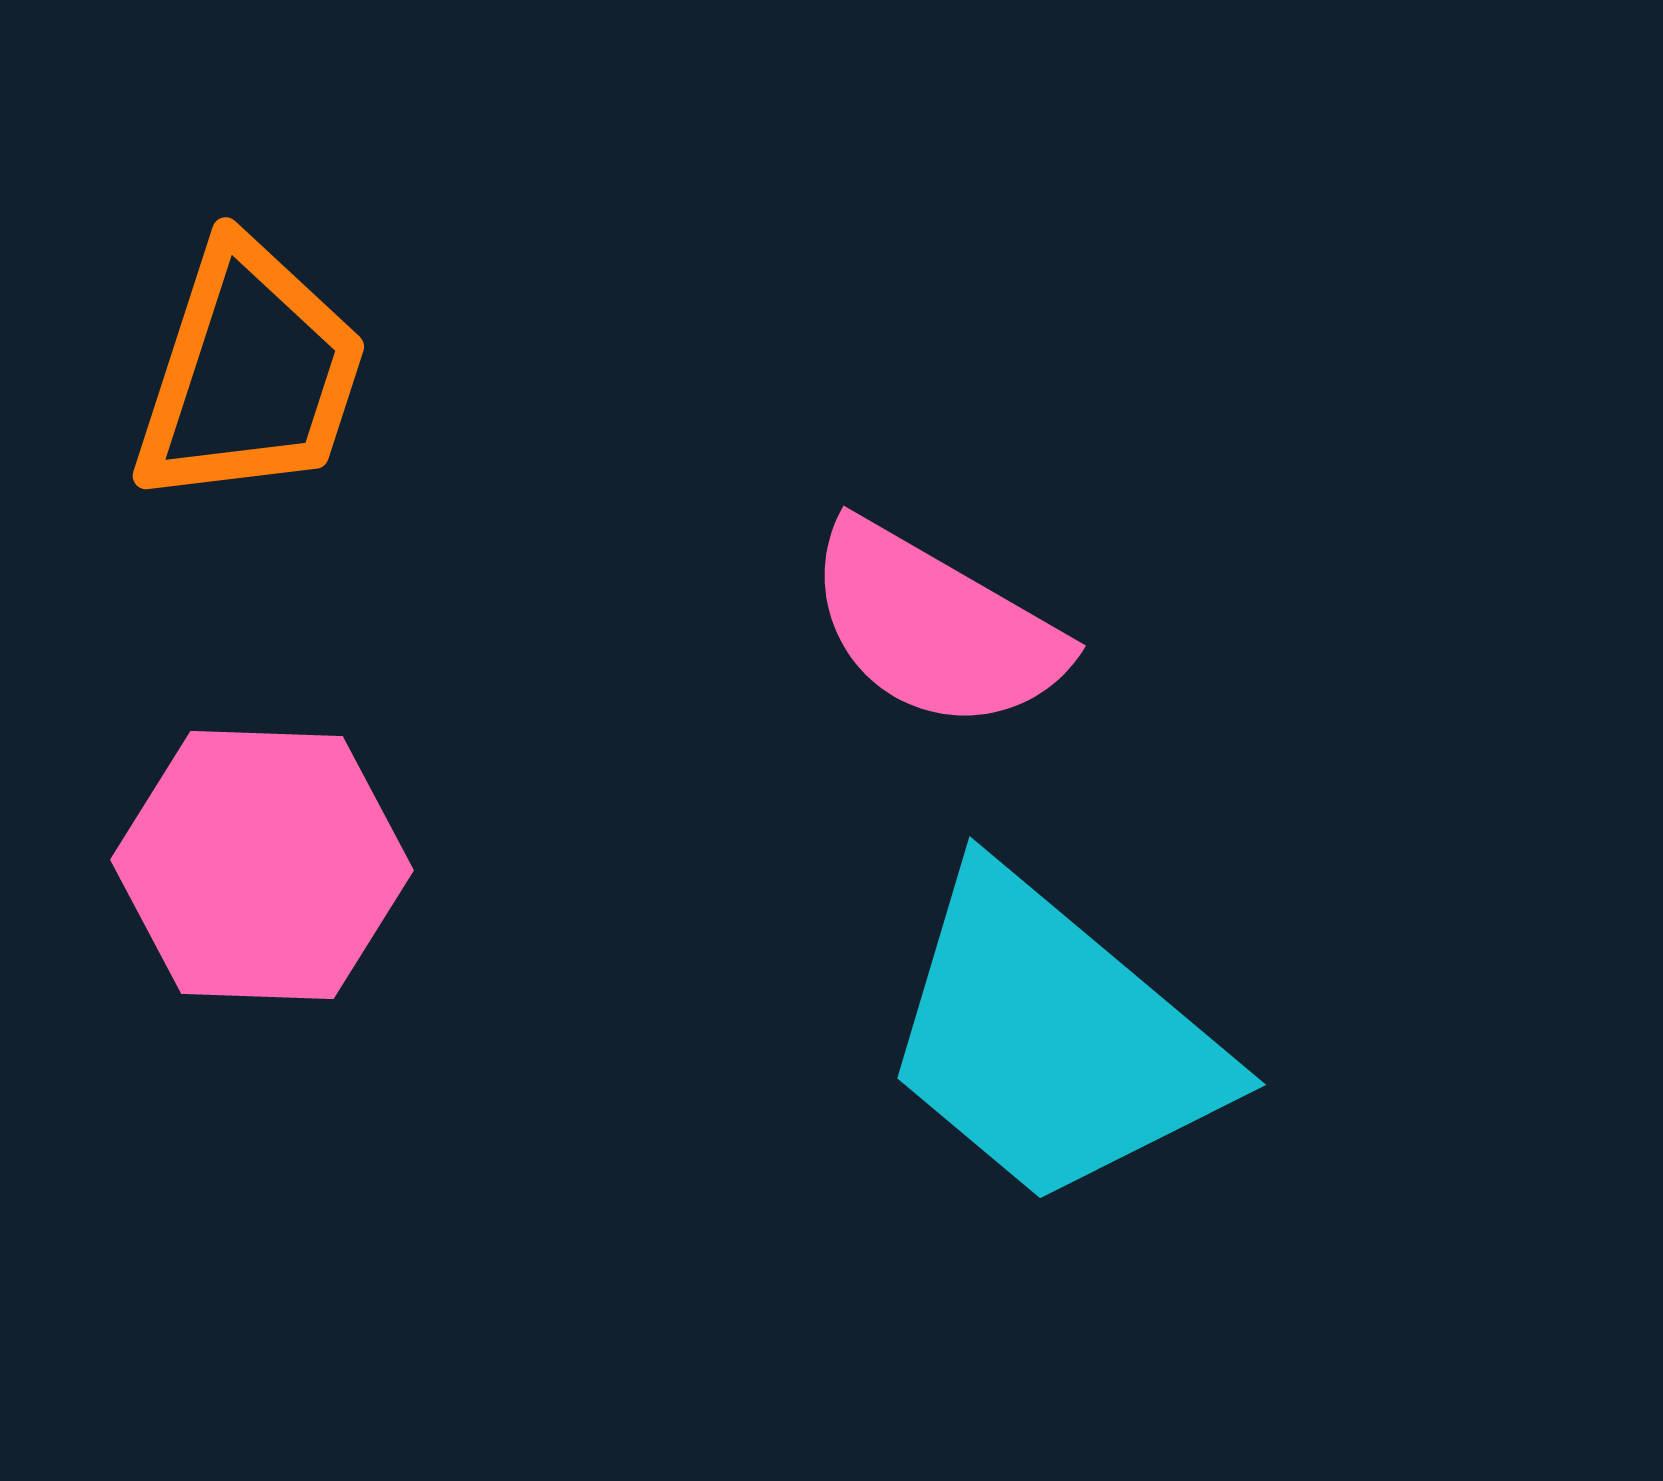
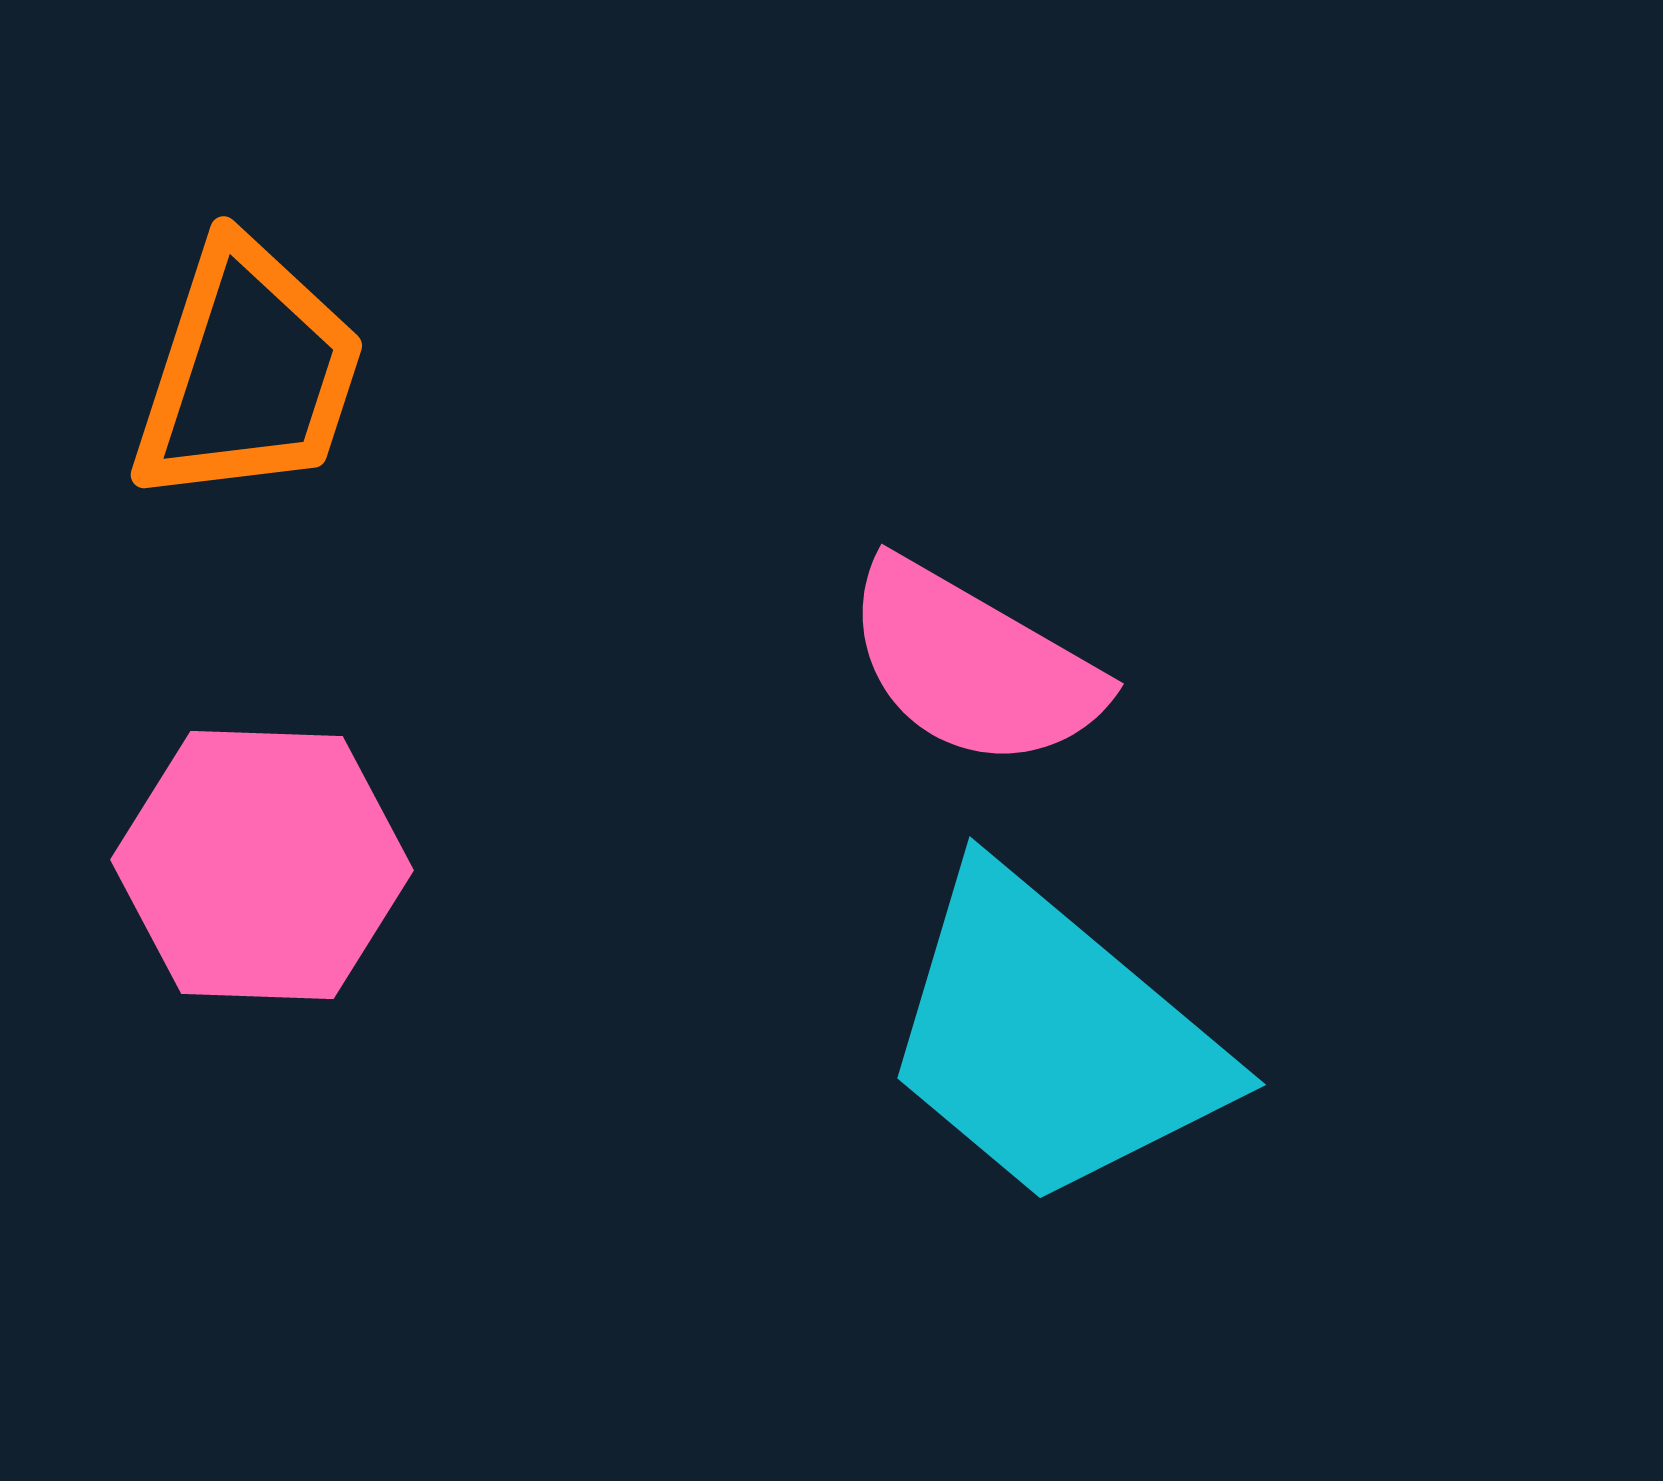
orange trapezoid: moved 2 px left, 1 px up
pink semicircle: moved 38 px right, 38 px down
